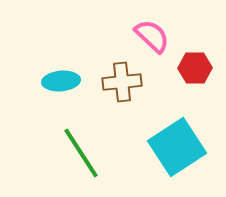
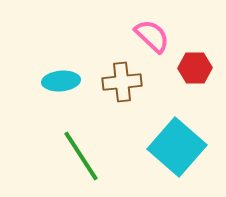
cyan square: rotated 16 degrees counterclockwise
green line: moved 3 px down
